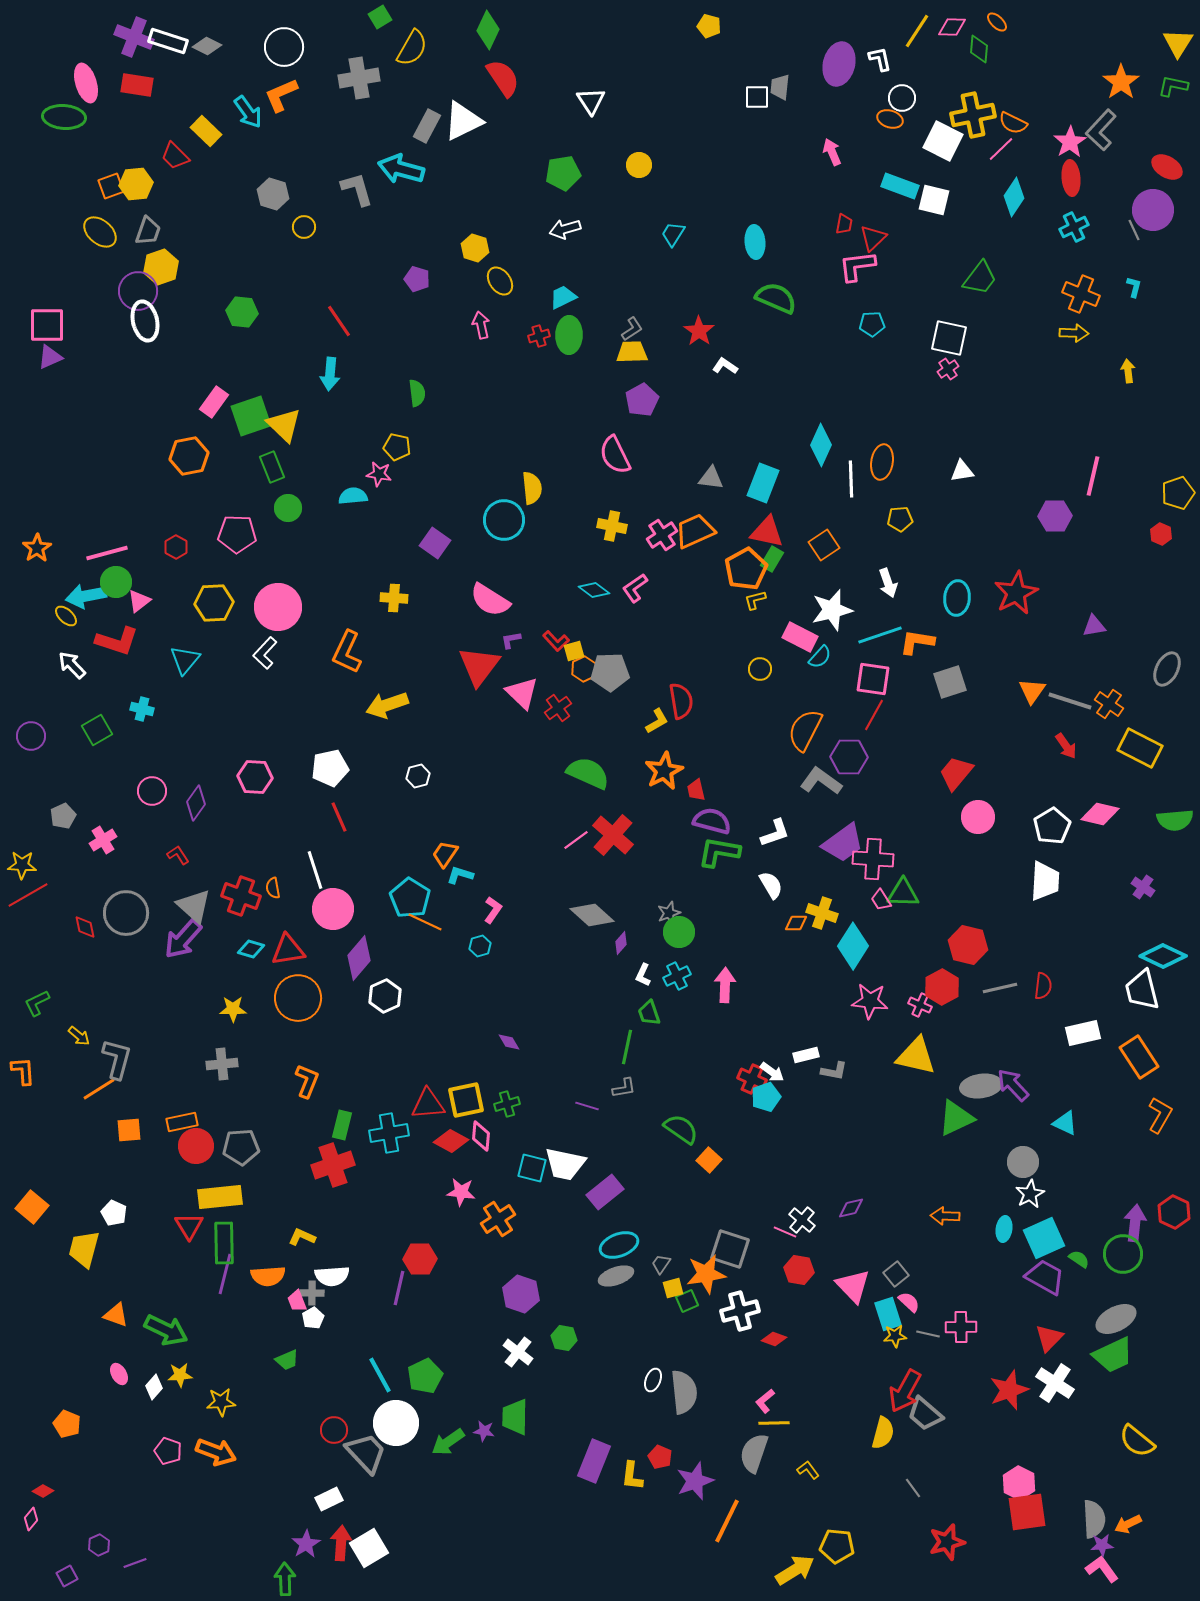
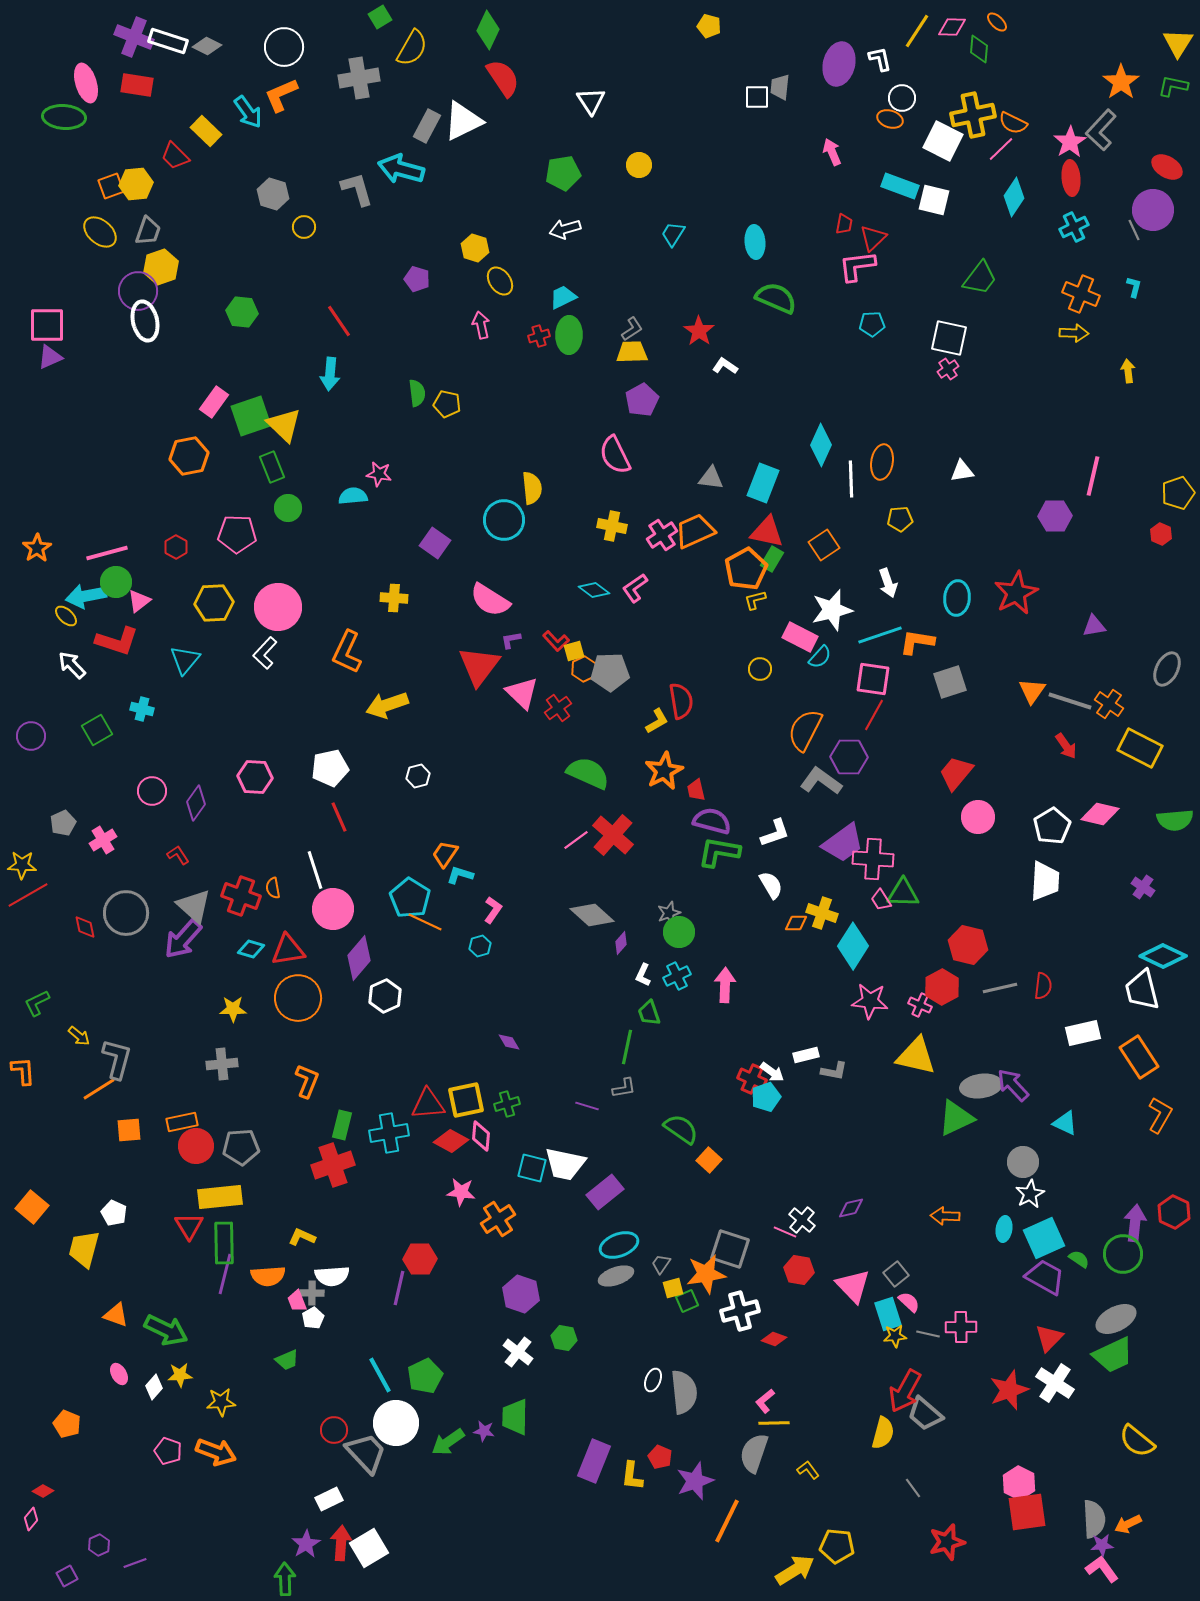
yellow pentagon at (397, 447): moved 50 px right, 43 px up
gray pentagon at (63, 816): moved 7 px down
